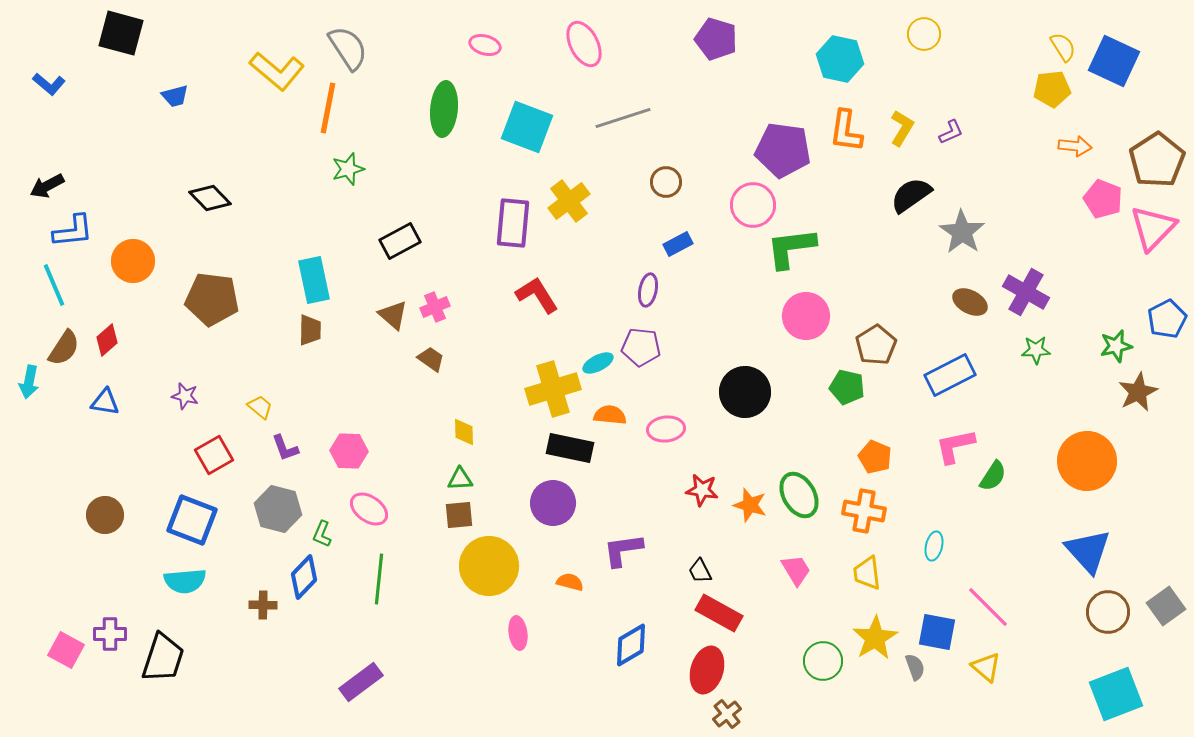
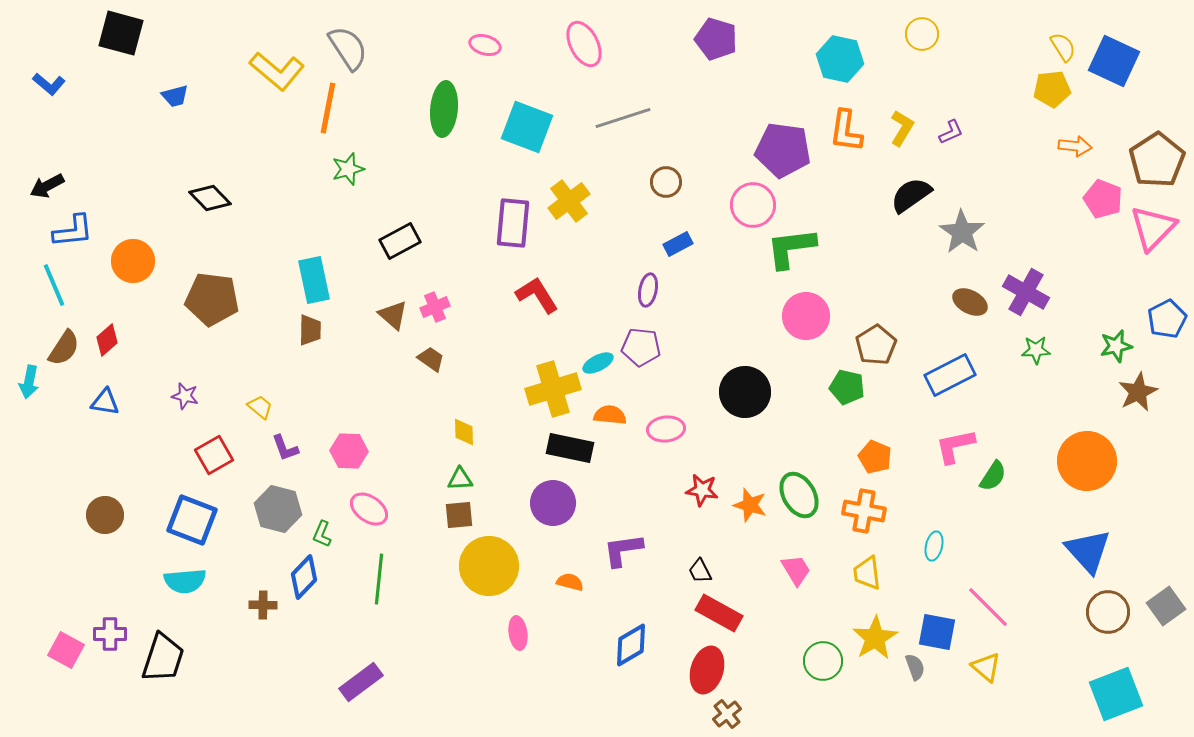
yellow circle at (924, 34): moved 2 px left
